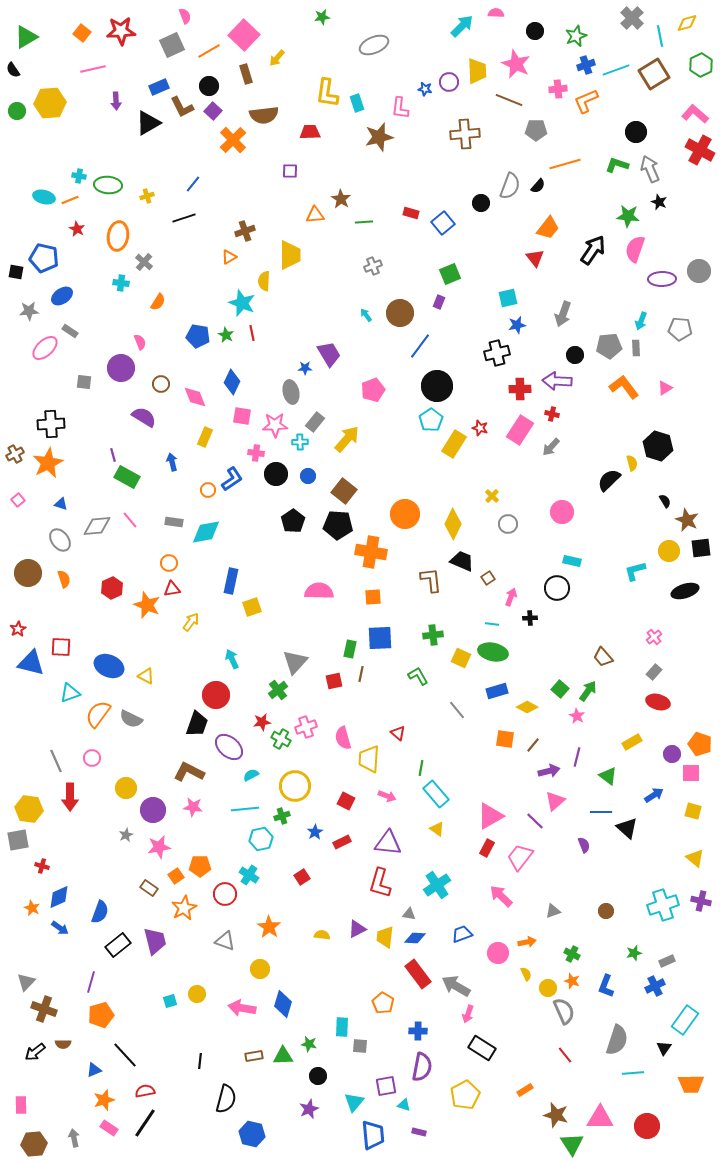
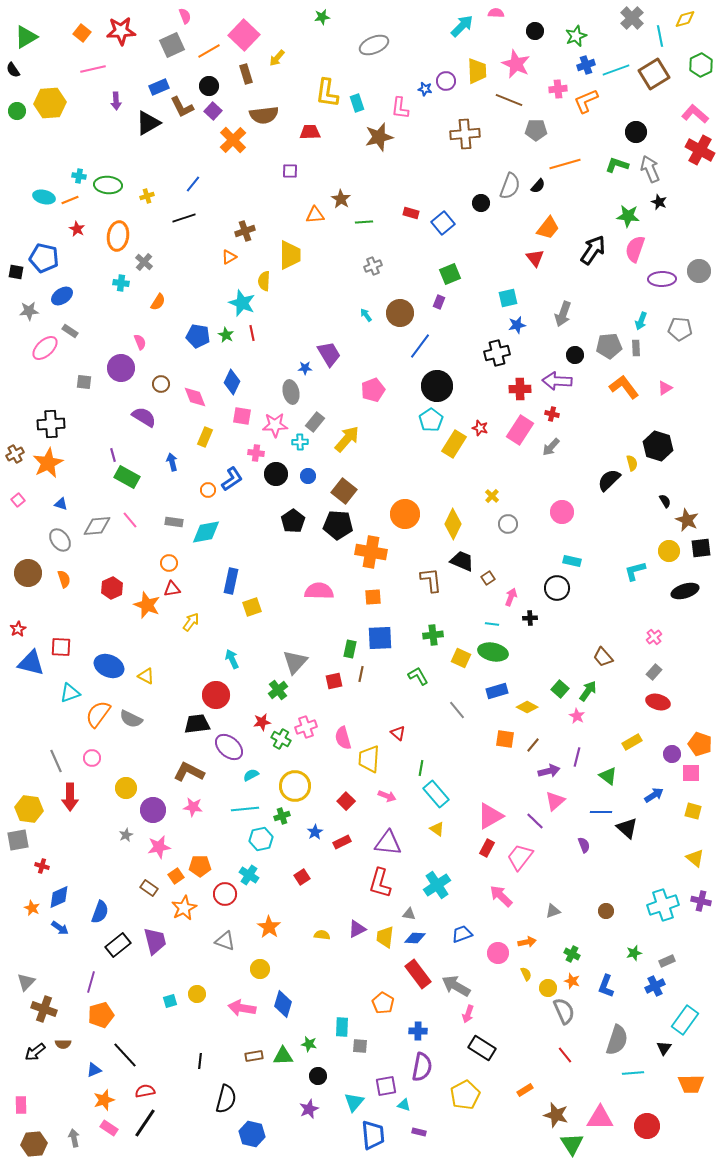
yellow diamond at (687, 23): moved 2 px left, 4 px up
purple circle at (449, 82): moved 3 px left, 1 px up
black trapezoid at (197, 724): rotated 116 degrees counterclockwise
red square at (346, 801): rotated 18 degrees clockwise
